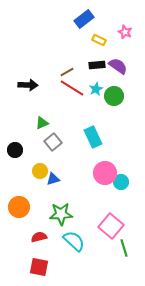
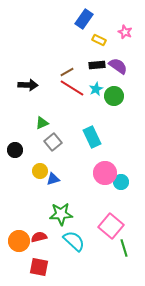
blue rectangle: rotated 18 degrees counterclockwise
cyan rectangle: moved 1 px left
orange circle: moved 34 px down
